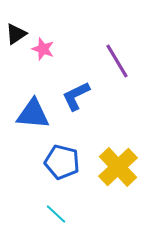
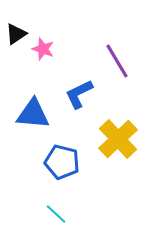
blue L-shape: moved 3 px right, 2 px up
yellow cross: moved 28 px up
